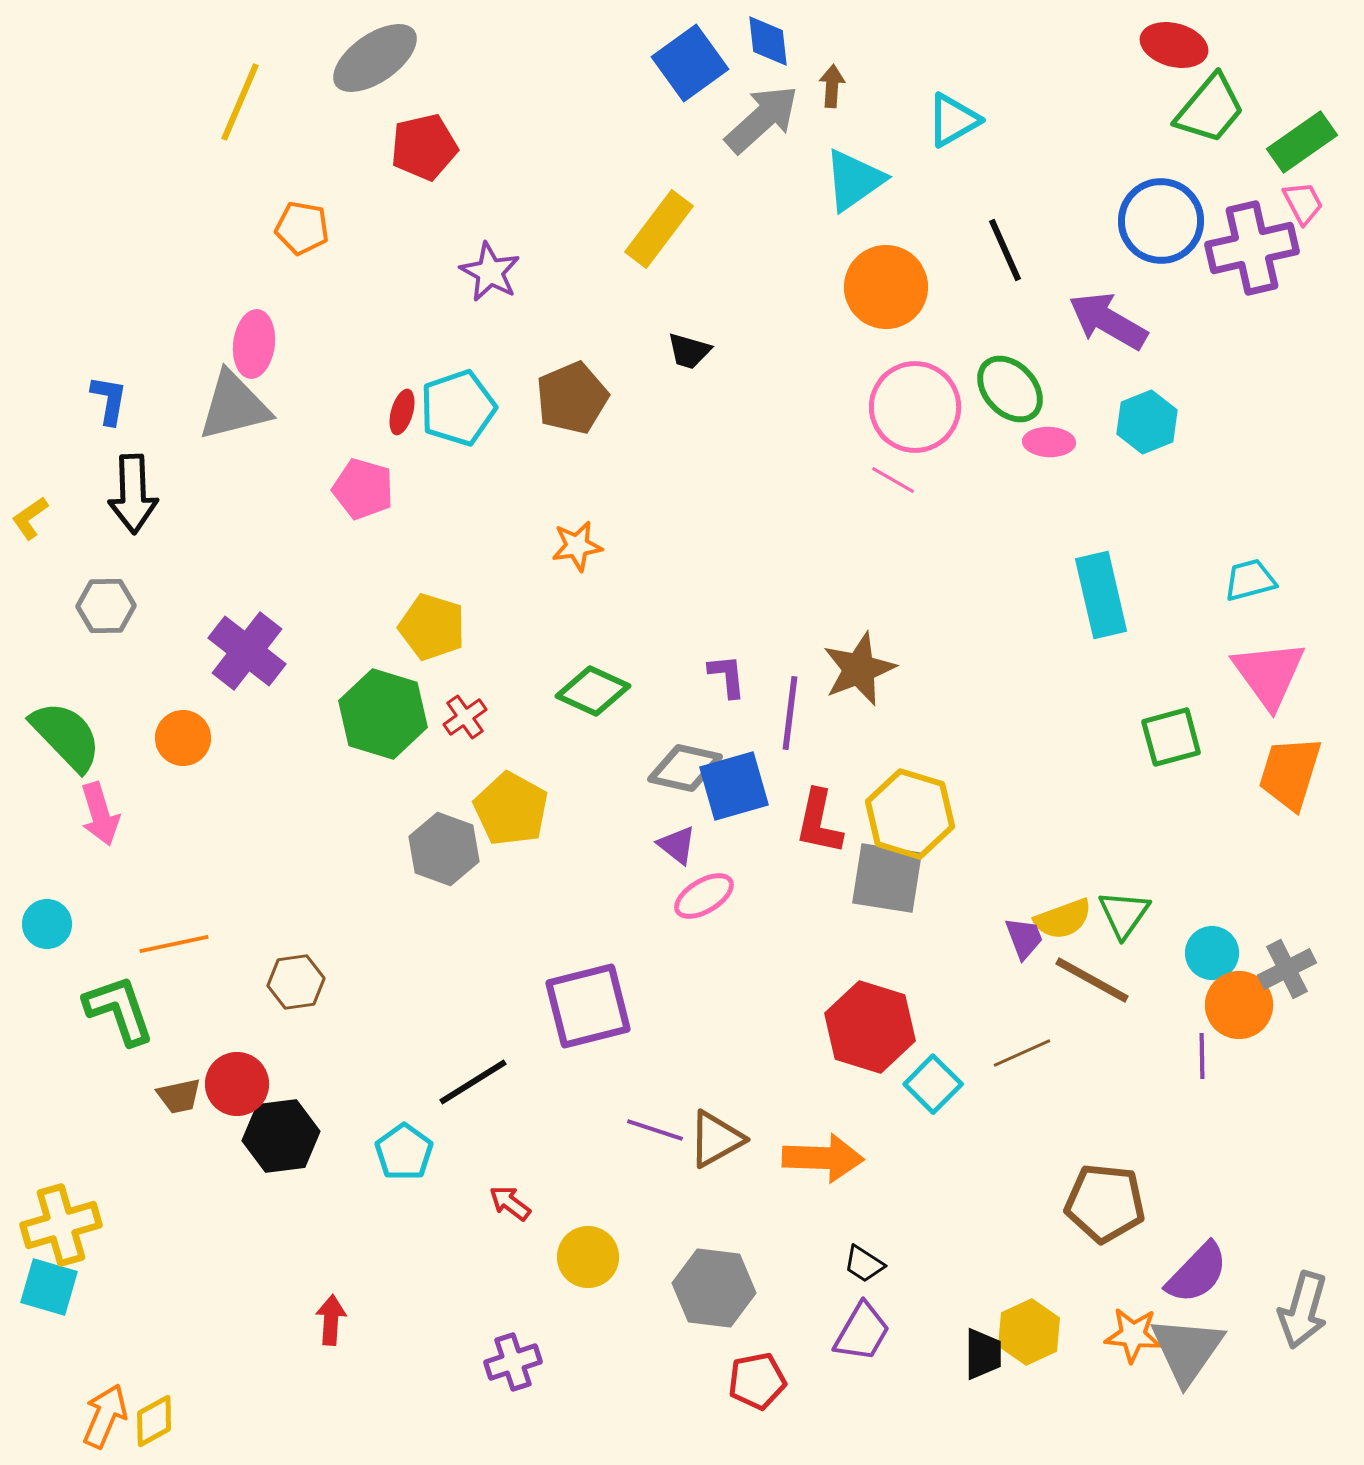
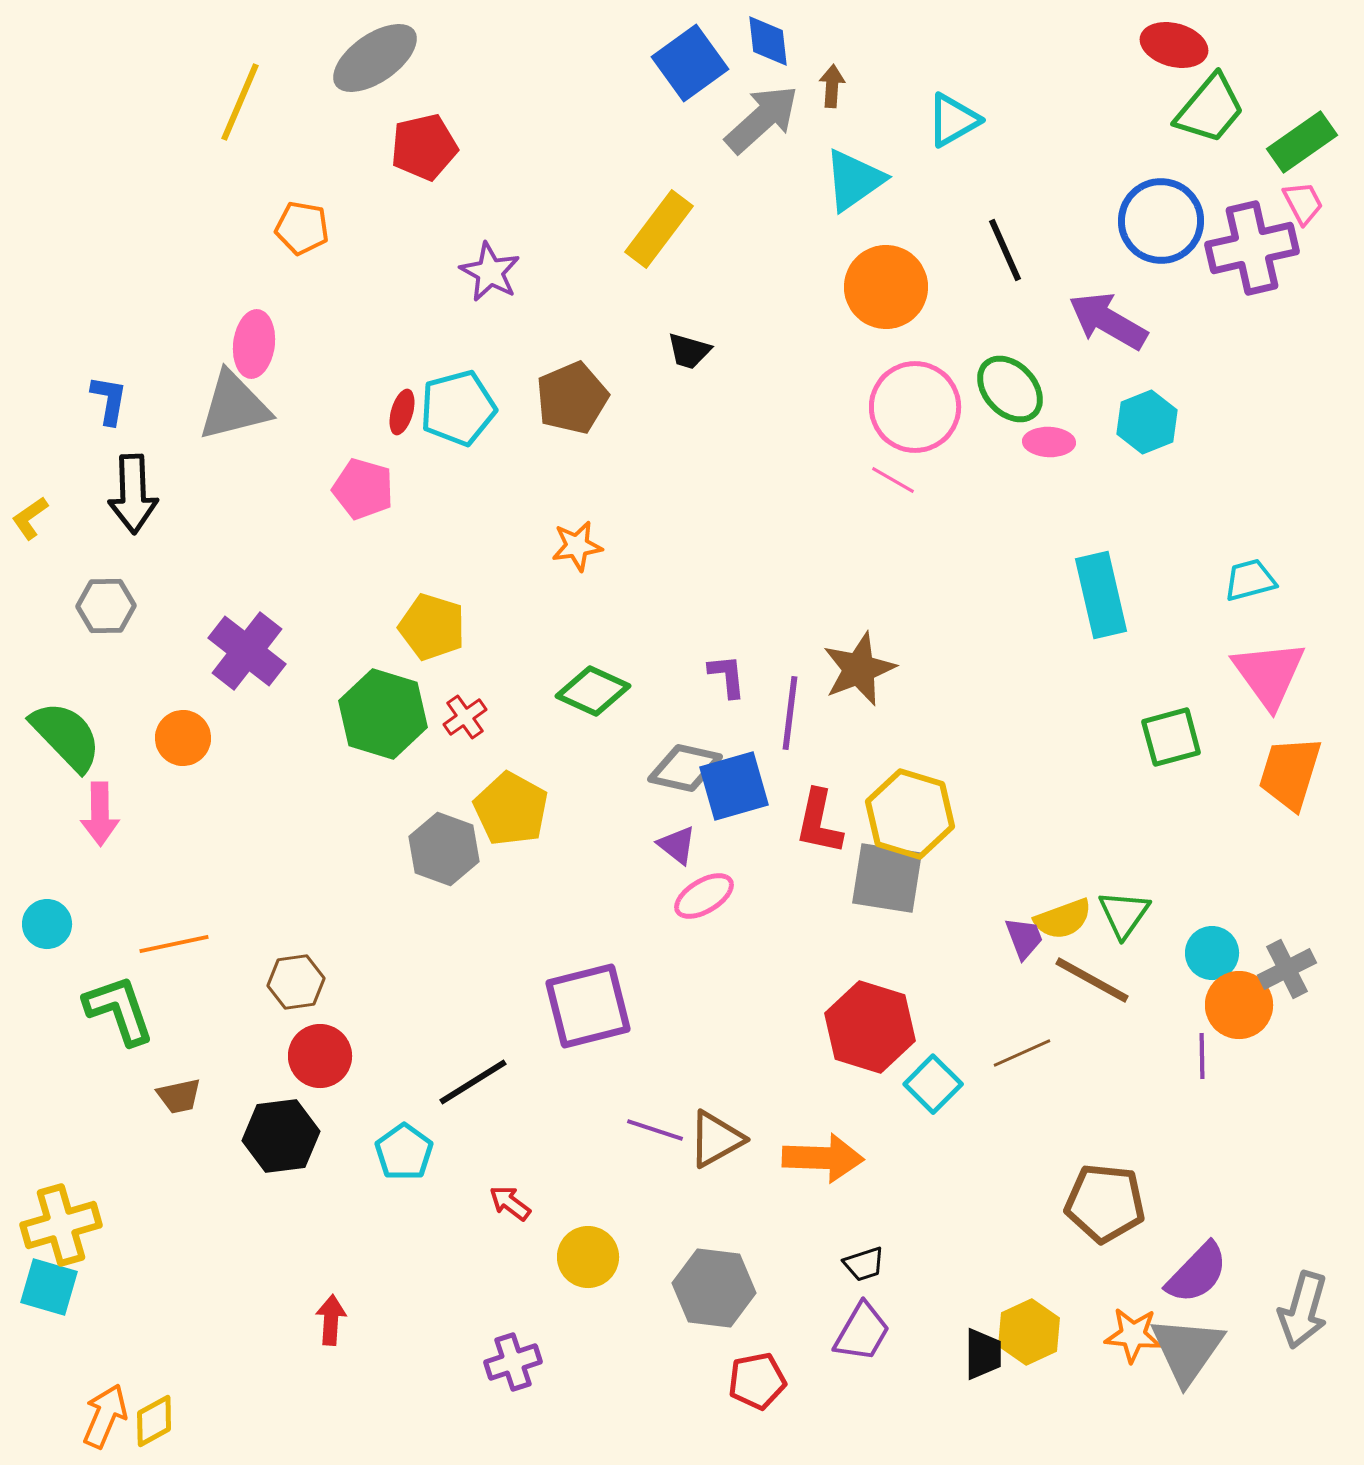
cyan pentagon at (458, 408): rotated 4 degrees clockwise
pink arrow at (100, 814): rotated 16 degrees clockwise
red circle at (237, 1084): moved 83 px right, 28 px up
black trapezoid at (864, 1264): rotated 51 degrees counterclockwise
